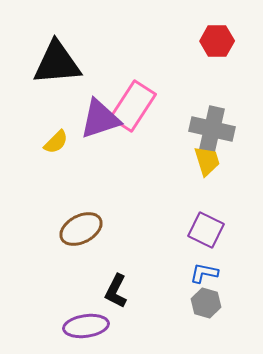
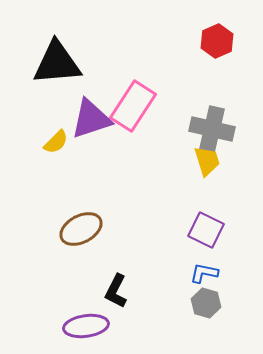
red hexagon: rotated 24 degrees counterclockwise
purple triangle: moved 9 px left
